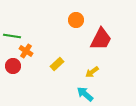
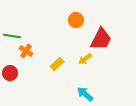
red circle: moved 3 px left, 7 px down
yellow arrow: moved 7 px left, 13 px up
